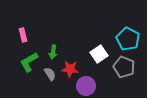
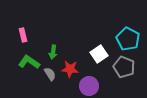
green L-shape: rotated 65 degrees clockwise
purple circle: moved 3 px right
